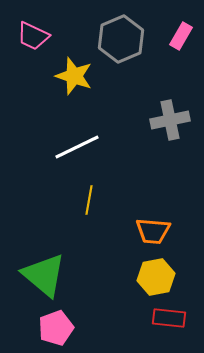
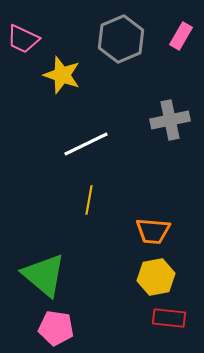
pink trapezoid: moved 10 px left, 3 px down
yellow star: moved 12 px left, 1 px up
white line: moved 9 px right, 3 px up
pink pentagon: rotated 28 degrees clockwise
